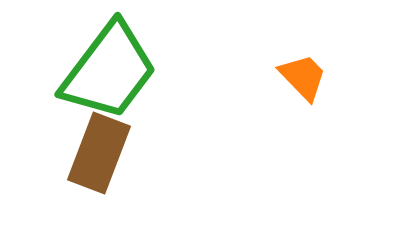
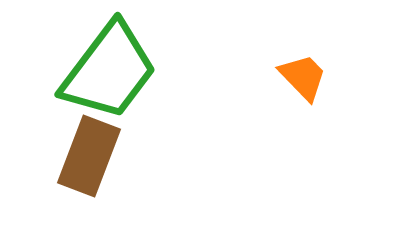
brown rectangle: moved 10 px left, 3 px down
